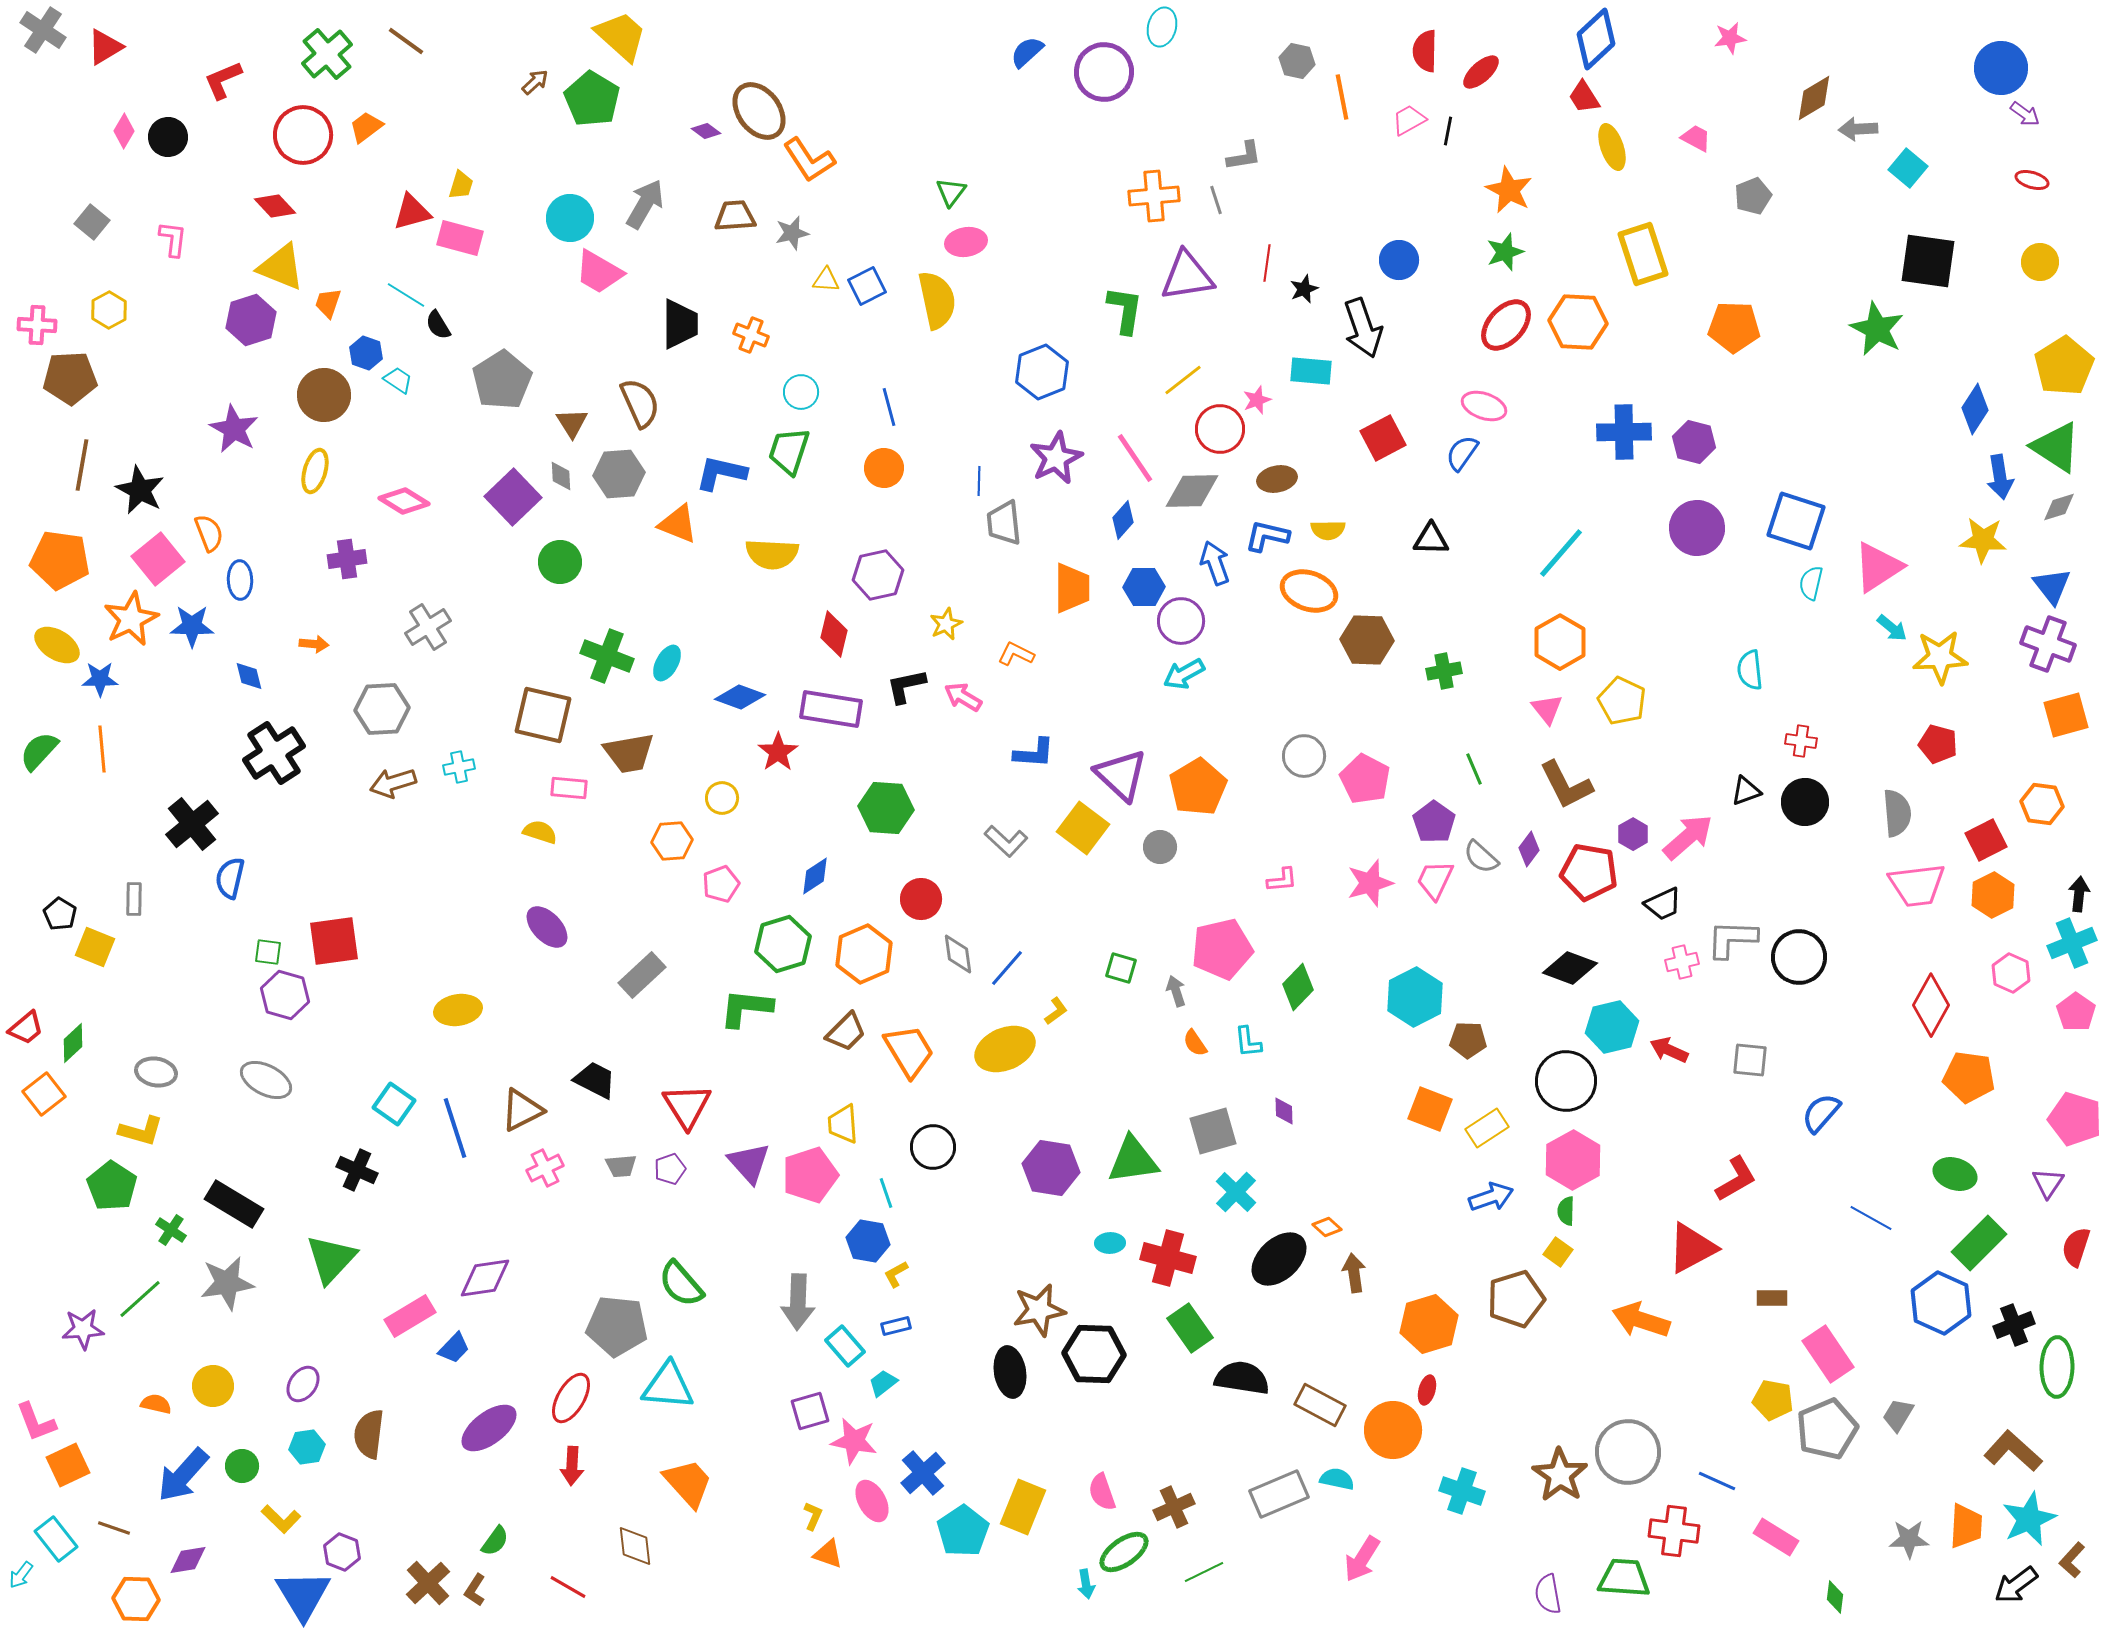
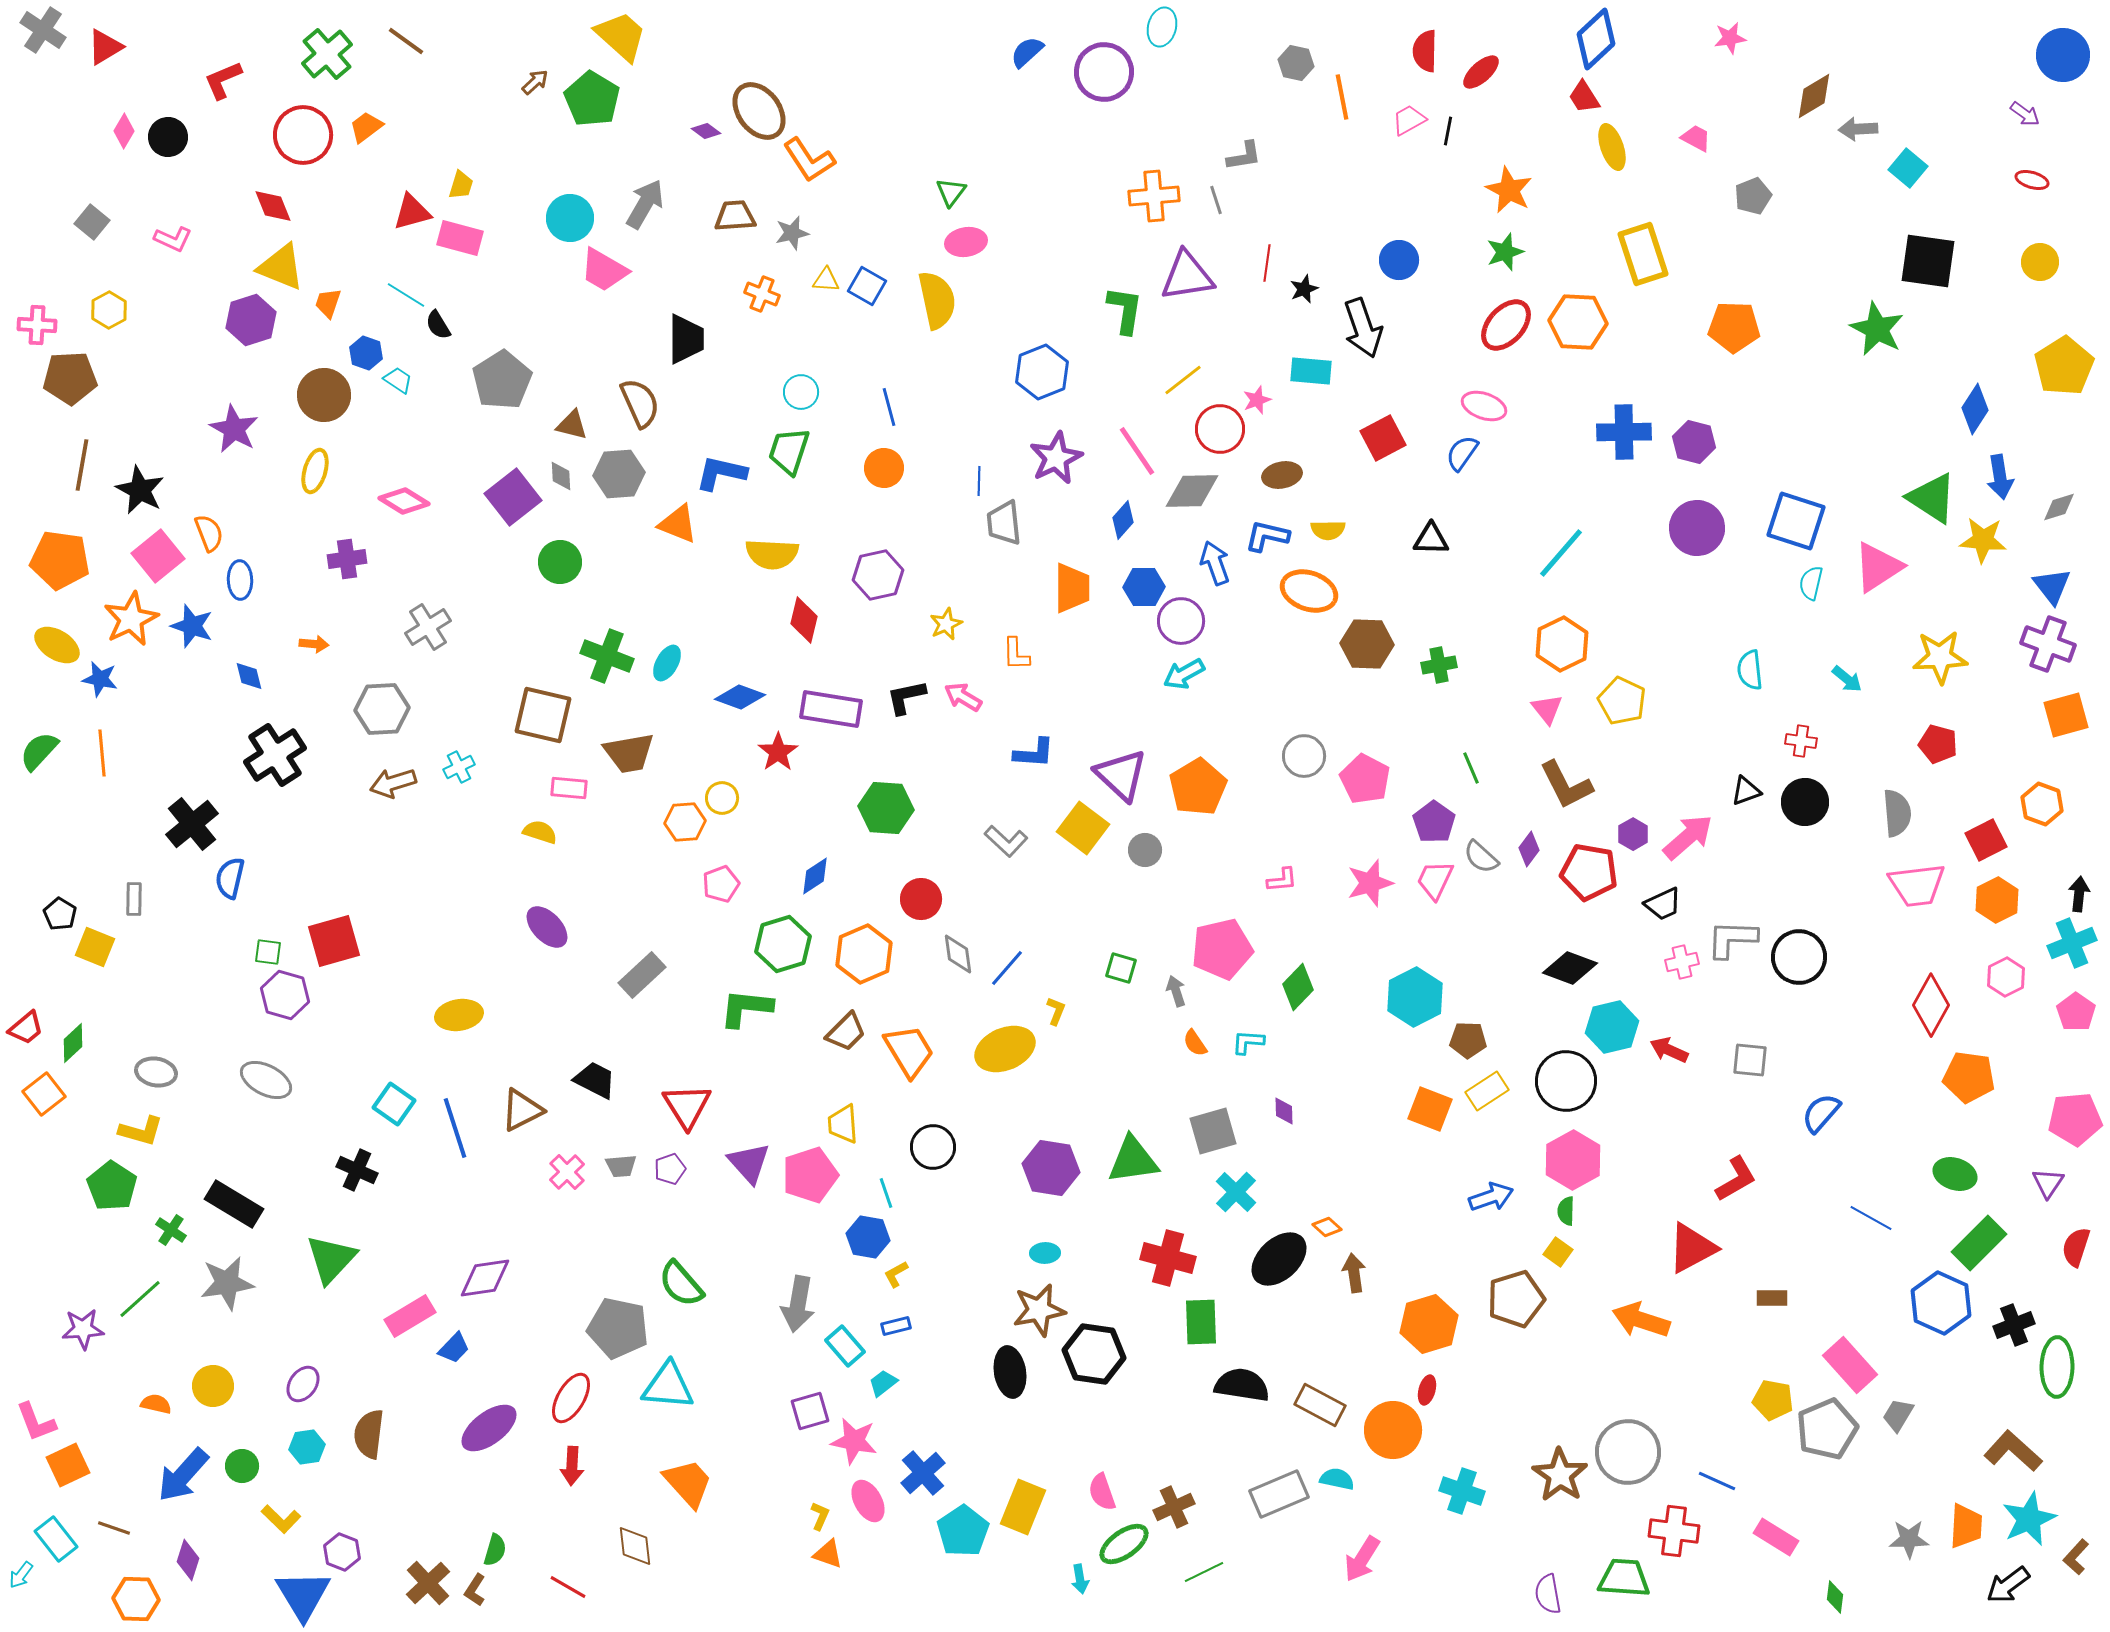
gray hexagon at (1297, 61): moved 1 px left, 2 px down
blue circle at (2001, 68): moved 62 px right, 13 px up
brown diamond at (1814, 98): moved 2 px up
red diamond at (275, 206): moved 2 px left; rotated 21 degrees clockwise
pink L-shape at (173, 239): rotated 108 degrees clockwise
pink trapezoid at (599, 272): moved 5 px right, 2 px up
blue square at (867, 286): rotated 33 degrees counterclockwise
black trapezoid at (680, 324): moved 6 px right, 15 px down
orange cross at (751, 335): moved 11 px right, 41 px up
brown triangle at (572, 423): moved 2 px down; rotated 44 degrees counterclockwise
green triangle at (2056, 447): moved 124 px left, 51 px down
pink line at (1135, 458): moved 2 px right, 7 px up
brown ellipse at (1277, 479): moved 5 px right, 4 px up
purple square at (513, 497): rotated 6 degrees clockwise
pink square at (158, 559): moved 3 px up
blue star at (192, 626): rotated 18 degrees clockwise
cyan arrow at (1892, 628): moved 45 px left, 51 px down
red diamond at (834, 634): moved 30 px left, 14 px up
brown hexagon at (1367, 640): moved 4 px down
orange hexagon at (1560, 642): moved 2 px right, 2 px down; rotated 4 degrees clockwise
orange L-shape at (1016, 654): rotated 117 degrees counterclockwise
green cross at (1444, 671): moved 5 px left, 6 px up
blue star at (100, 679): rotated 12 degrees clockwise
black L-shape at (906, 686): moved 11 px down
orange line at (102, 749): moved 4 px down
black cross at (274, 753): moved 1 px right, 2 px down
cyan cross at (459, 767): rotated 16 degrees counterclockwise
green line at (1474, 769): moved 3 px left, 1 px up
orange hexagon at (2042, 804): rotated 12 degrees clockwise
orange hexagon at (672, 841): moved 13 px right, 19 px up
gray circle at (1160, 847): moved 15 px left, 3 px down
orange hexagon at (1993, 895): moved 4 px right, 5 px down
red square at (334, 941): rotated 8 degrees counterclockwise
pink hexagon at (2011, 973): moved 5 px left, 4 px down; rotated 9 degrees clockwise
yellow ellipse at (458, 1010): moved 1 px right, 5 px down
yellow L-shape at (1056, 1011): rotated 32 degrees counterclockwise
cyan L-shape at (1248, 1042): rotated 100 degrees clockwise
pink pentagon at (2075, 1119): rotated 22 degrees counterclockwise
yellow rectangle at (1487, 1128): moved 37 px up
pink cross at (545, 1168): moved 22 px right, 4 px down; rotated 18 degrees counterclockwise
blue hexagon at (868, 1241): moved 4 px up
cyan ellipse at (1110, 1243): moved 65 px left, 10 px down
gray arrow at (798, 1302): moved 2 px down; rotated 8 degrees clockwise
gray pentagon at (617, 1326): moved 1 px right, 2 px down; rotated 6 degrees clockwise
green rectangle at (1190, 1328): moved 11 px right, 6 px up; rotated 33 degrees clockwise
black hexagon at (1094, 1354): rotated 6 degrees clockwise
pink rectangle at (1828, 1354): moved 22 px right, 11 px down; rotated 8 degrees counterclockwise
black semicircle at (1242, 1378): moved 7 px down
pink ellipse at (872, 1501): moved 4 px left
yellow L-shape at (813, 1516): moved 7 px right
green semicircle at (495, 1541): moved 9 px down; rotated 20 degrees counterclockwise
green ellipse at (1124, 1552): moved 8 px up
purple diamond at (188, 1560): rotated 63 degrees counterclockwise
brown L-shape at (2072, 1560): moved 4 px right, 3 px up
cyan arrow at (1086, 1584): moved 6 px left, 5 px up
black arrow at (2016, 1585): moved 8 px left
